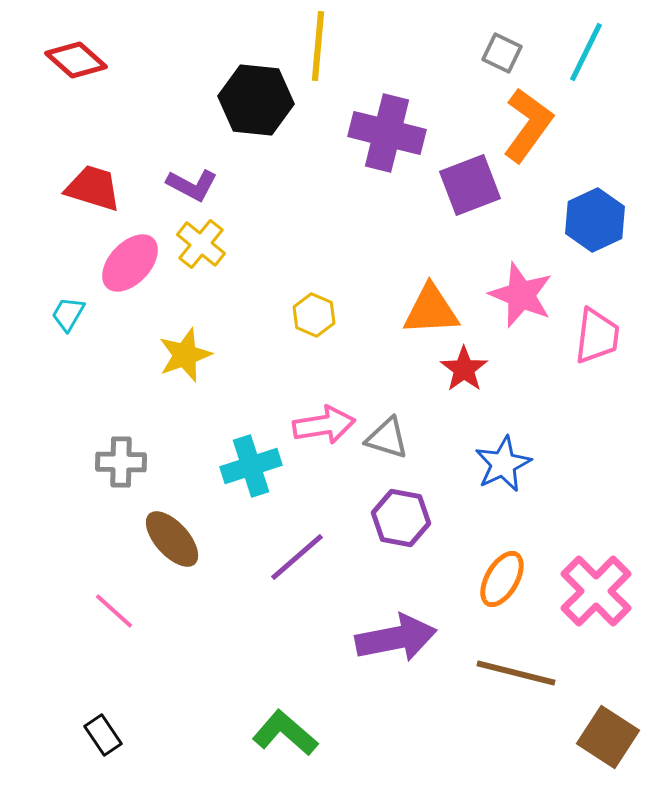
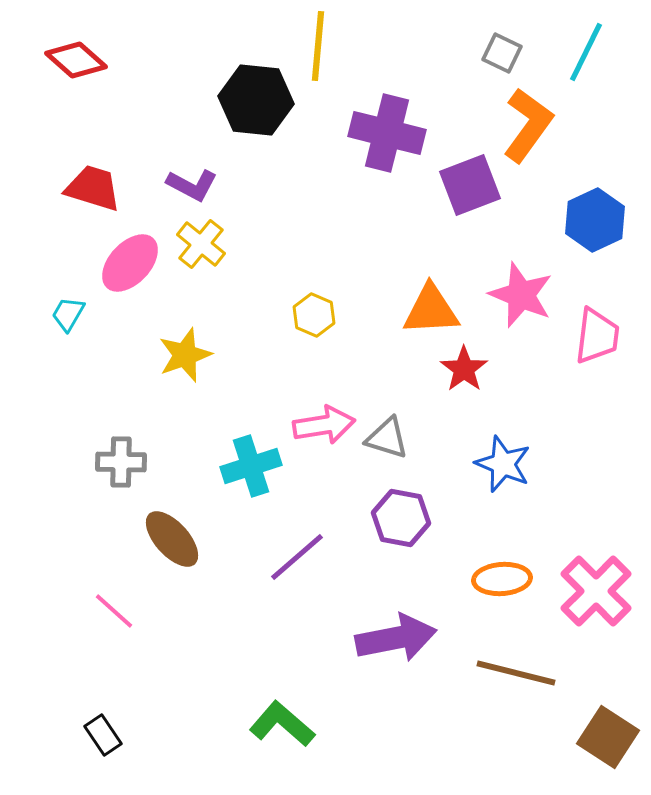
blue star: rotated 24 degrees counterclockwise
orange ellipse: rotated 56 degrees clockwise
green L-shape: moved 3 px left, 9 px up
